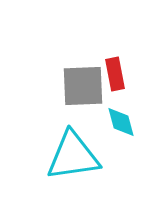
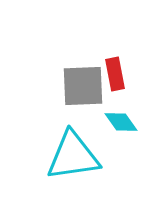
cyan diamond: rotated 20 degrees counterclockwise
